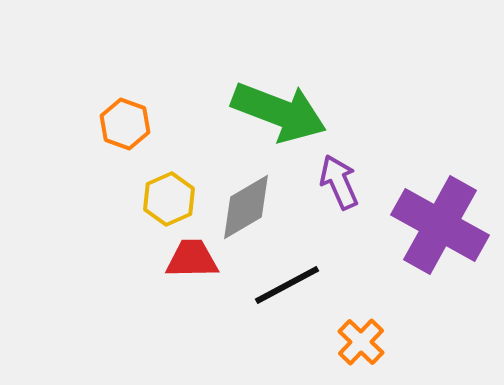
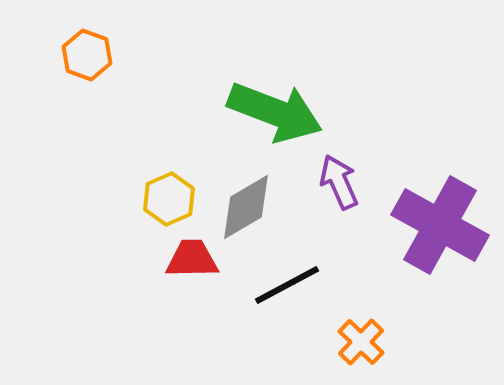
green arrow: moved 4 px left
orange hexagon: moved 38 px left, 69 px up
